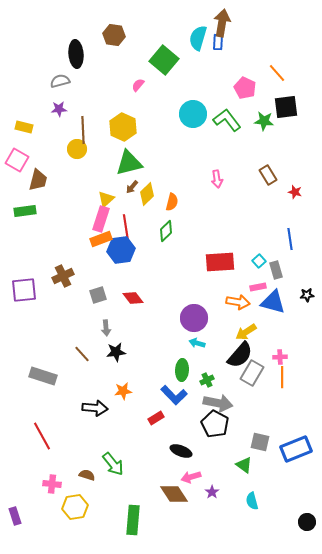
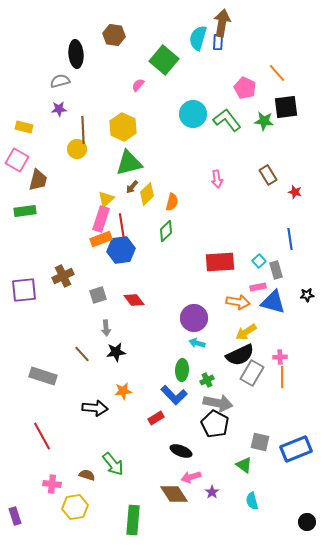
red line at (126, 228): moved 4 px left, 1 px up
red diamond at (133, 298): moved 1 px right, 2 px down
black semicircle at (240, 355): rotated 24 degrees clockwise
